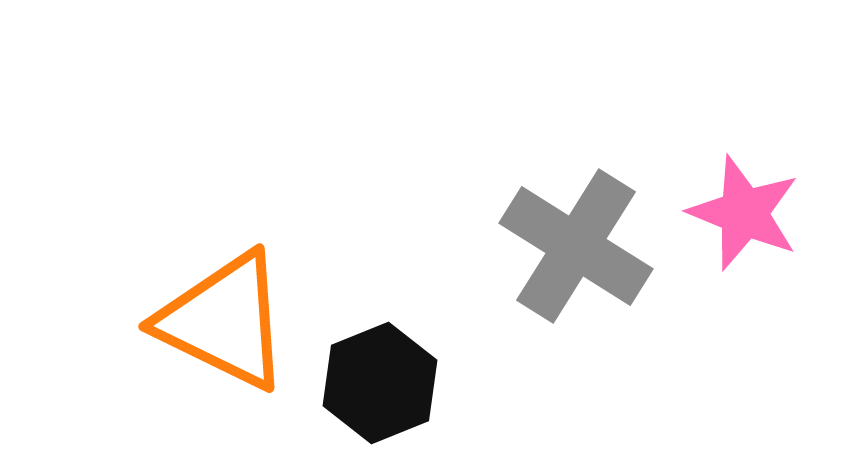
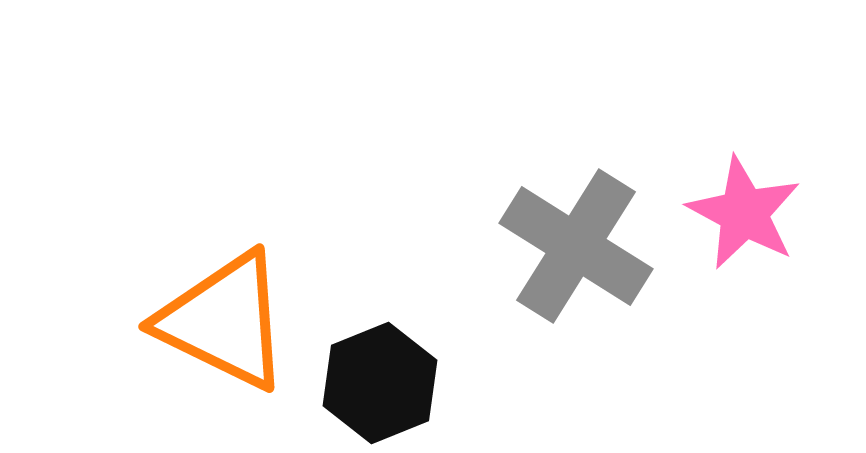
pink star: rotated 6 degrees clockwise
